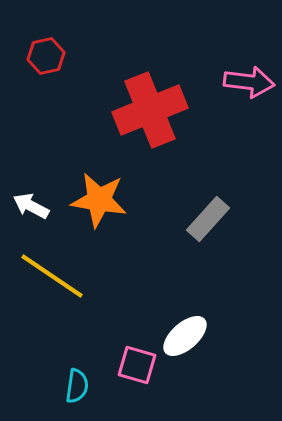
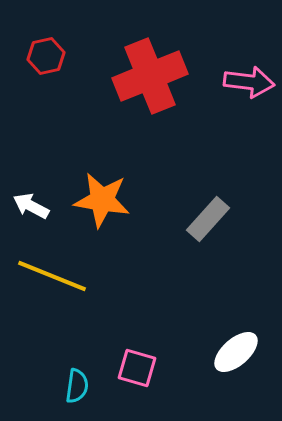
red cross: moved 34 px up
orange star: moved 3 px right
yellow line: rotated 12 degrees counterclockwise
white ellipse: moved 51 px right, 16 px down
pink square: moved 3 px down
